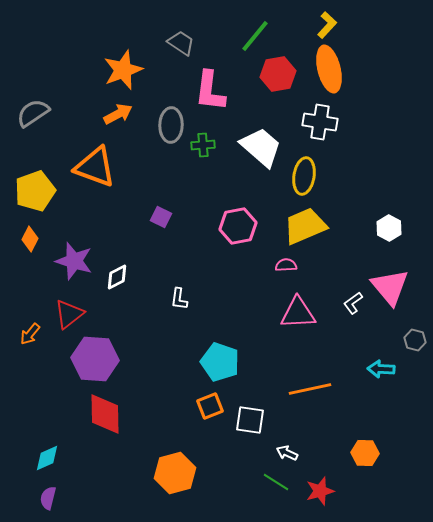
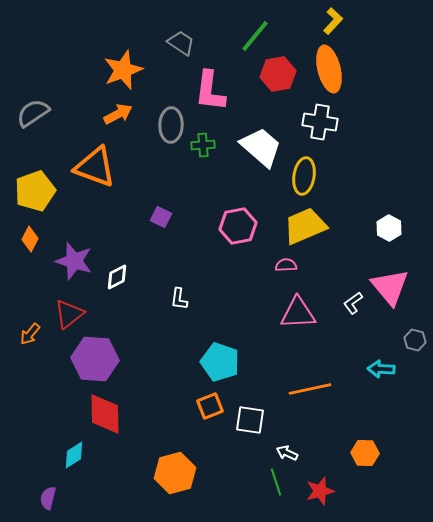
yellow L-shape at (327, 25): moved 6 px right, 4 px up
cyan diamond at (47, 458): moved 27 px right, 3 px up; rotated 8 degrees counterclockwise
green line at (276, 482): rotated 40 degrees clockwise
